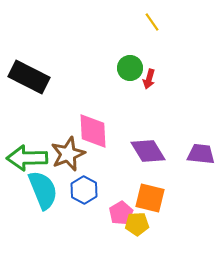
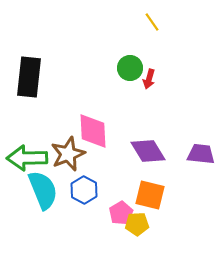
black rectangle: rotated 69 degrees clockwise
orange square: moved 3 px up
